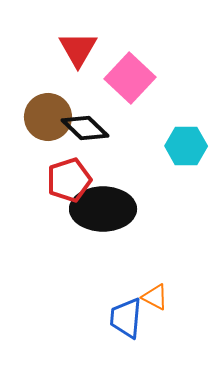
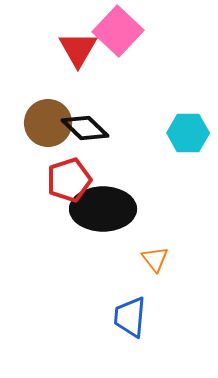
pink square: moved 12 px left, 47 px up
brown circle: moved 6 px down
cyan hexagon: moved 2 px right, 13 px up
orange triangle: moved 38 px up; rotated 24 degrees clockwise
blue trapezoid: moved 4 px right, 1 px up
